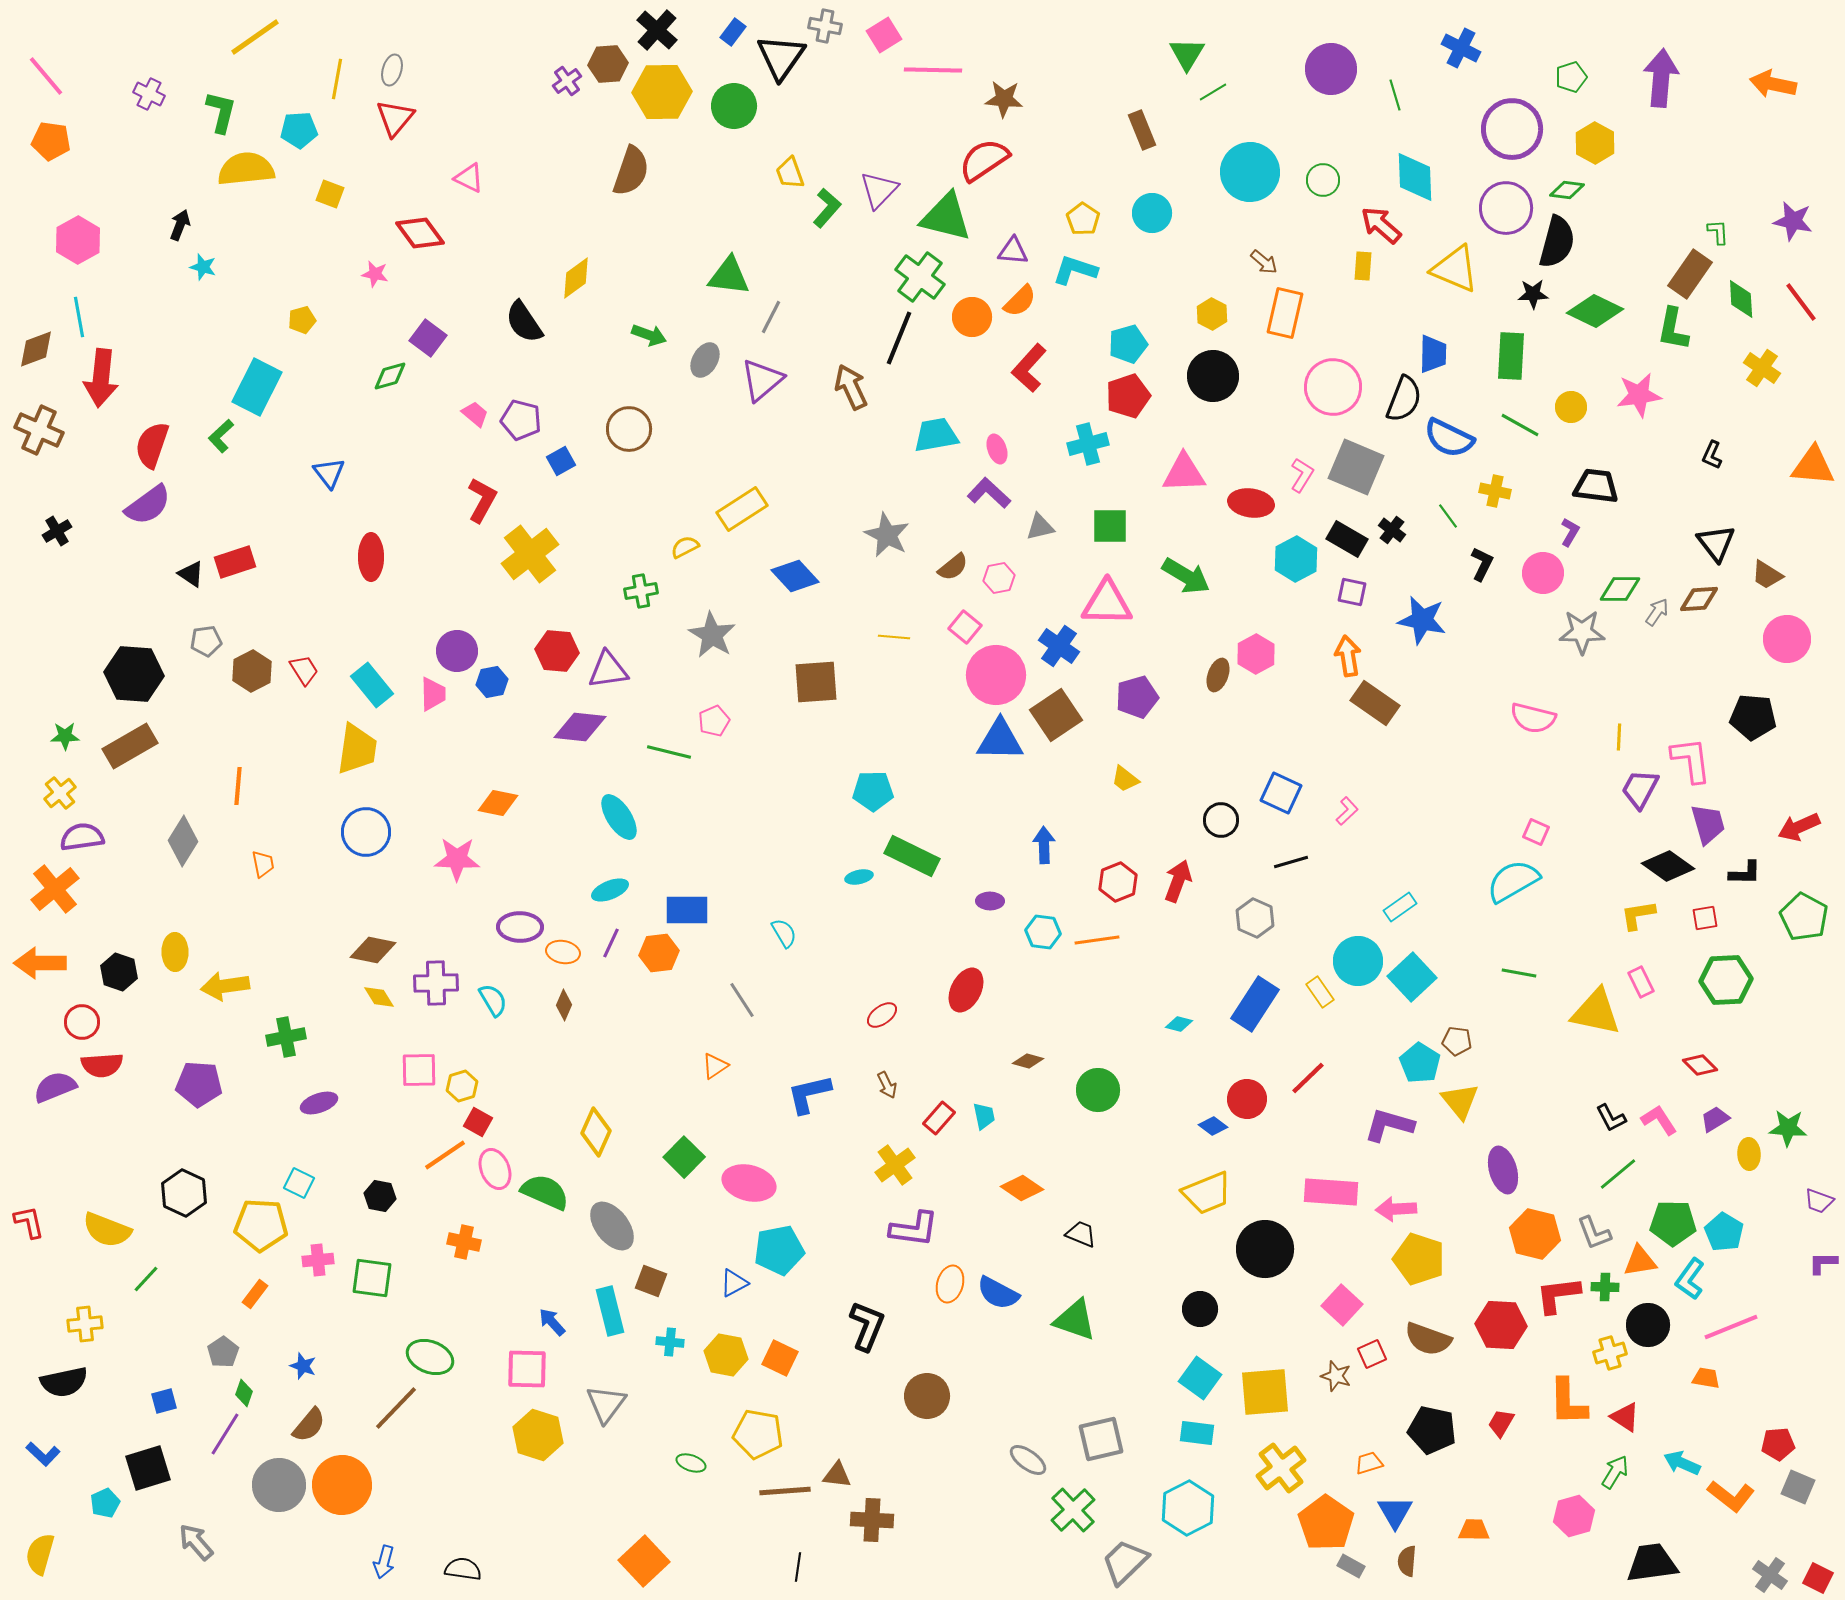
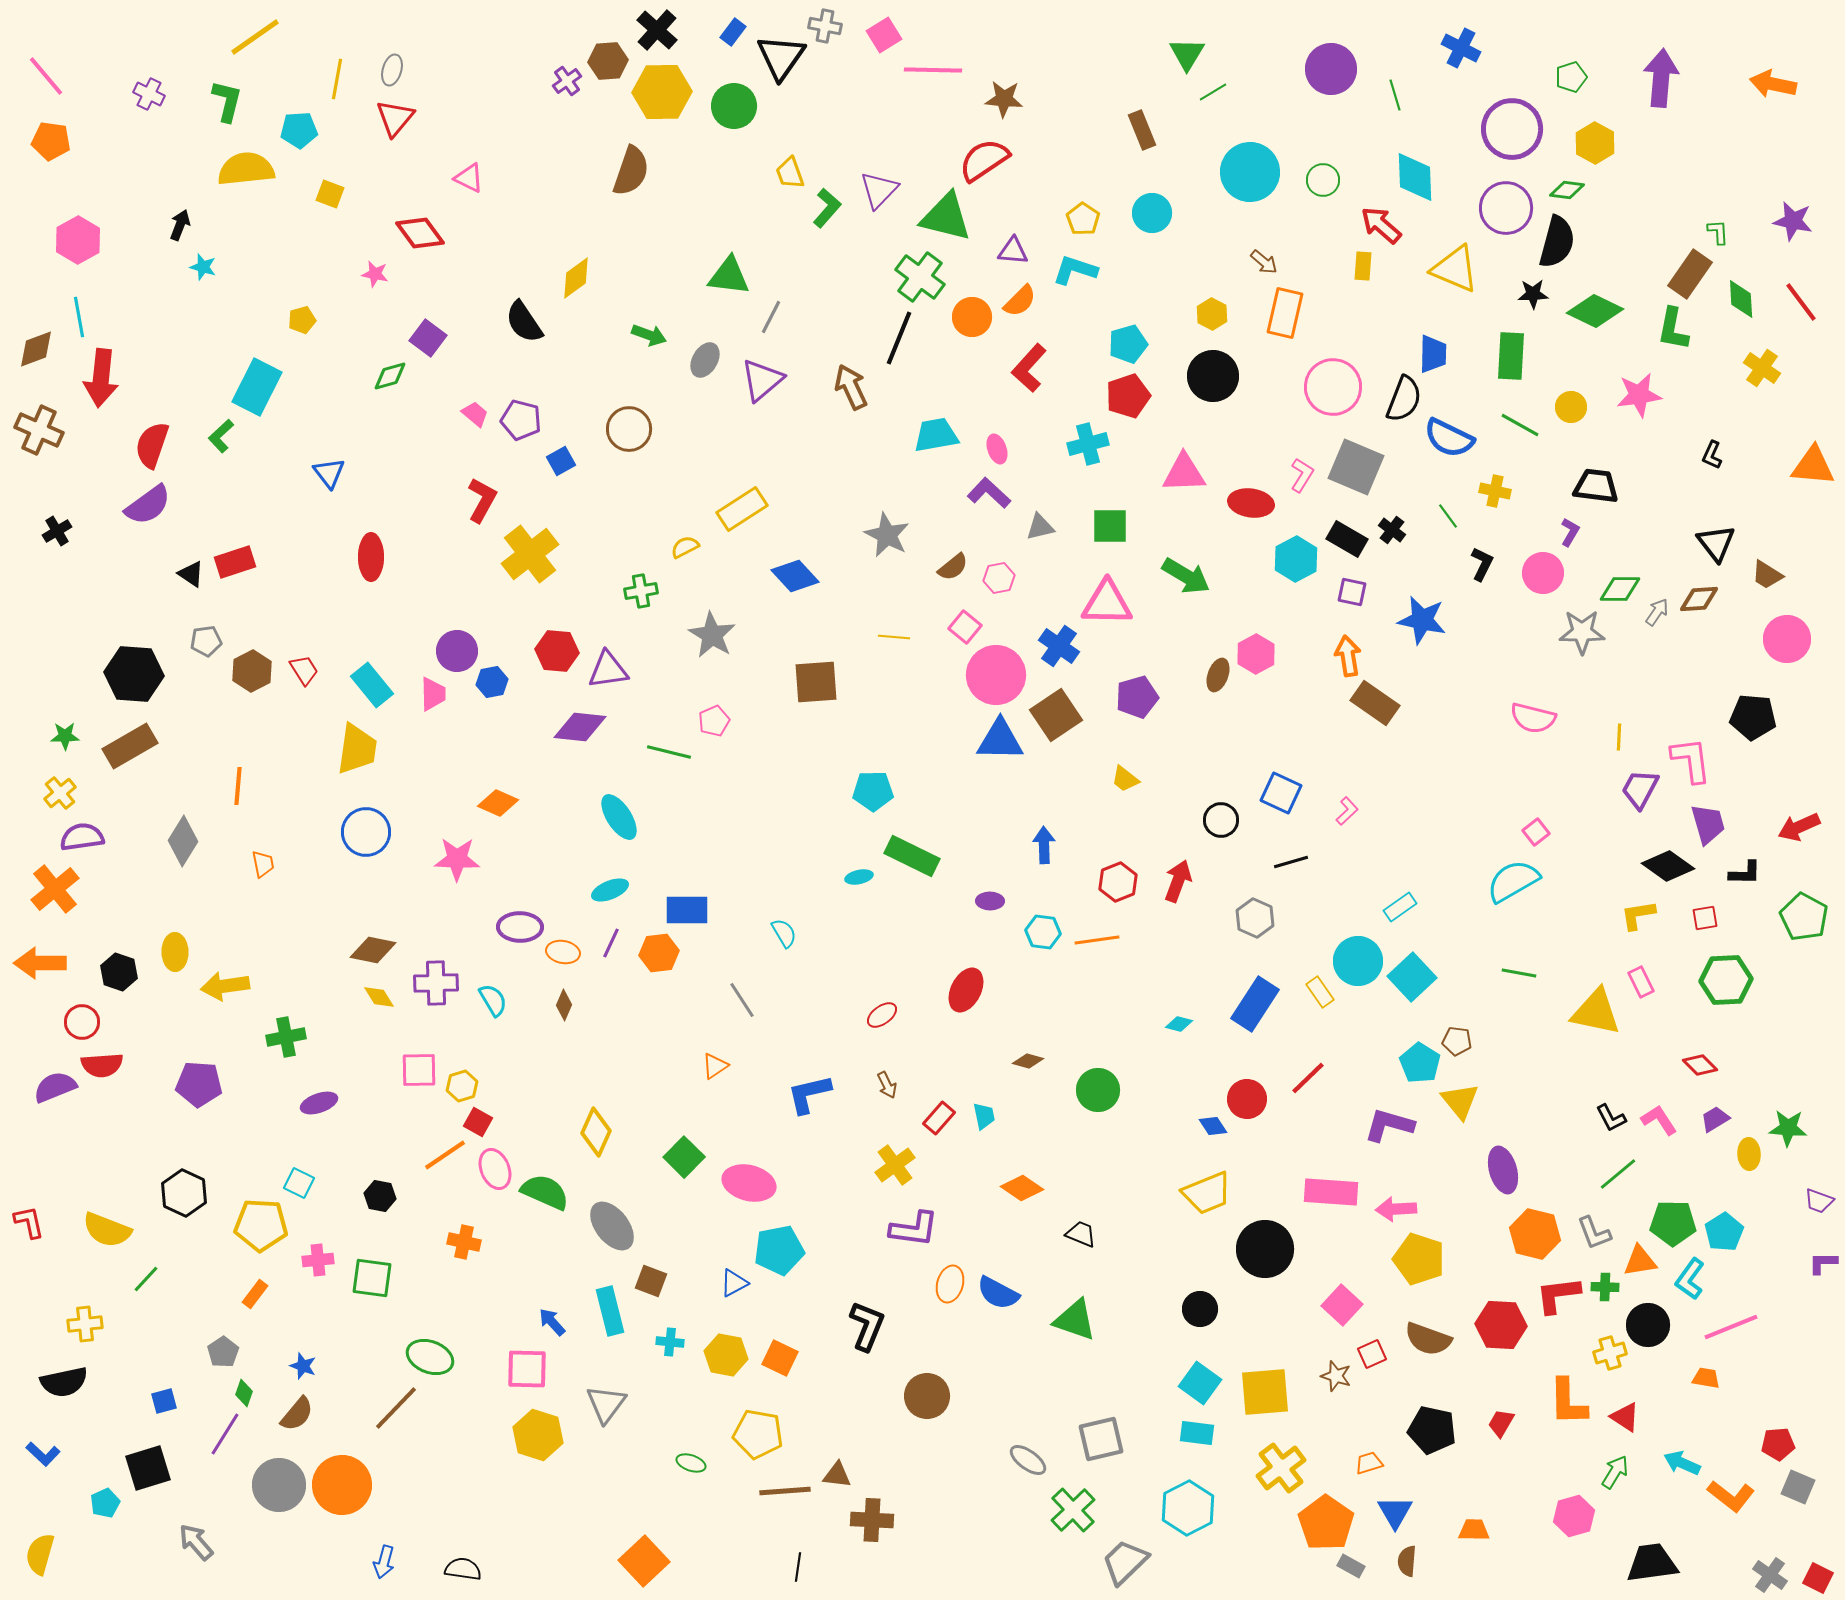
brown hexagon at (608, 64): moved 3 px up
green L-shape at (221, 112): moved 6 px right, 11 px up
orange diamond at (498, 803): rotated 12 degrees clockwise
pink square at (1536, 832): rotated 28 degrees clockwise
blue diamond at (1213, 1126): rotated 20 degrees clockwise
cyan pentagon at (1724, 1232): rotated 9 degrees clockwise
cyan square at (1200, 1378): moved 5 px down
brown semicircle at (309, 1425): moved 12 px left, 11 px up
